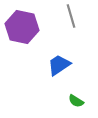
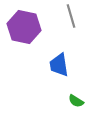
purple hexagon: moved 2 px right
blue trapezoid: rotated 65 degrees counterclockwise
